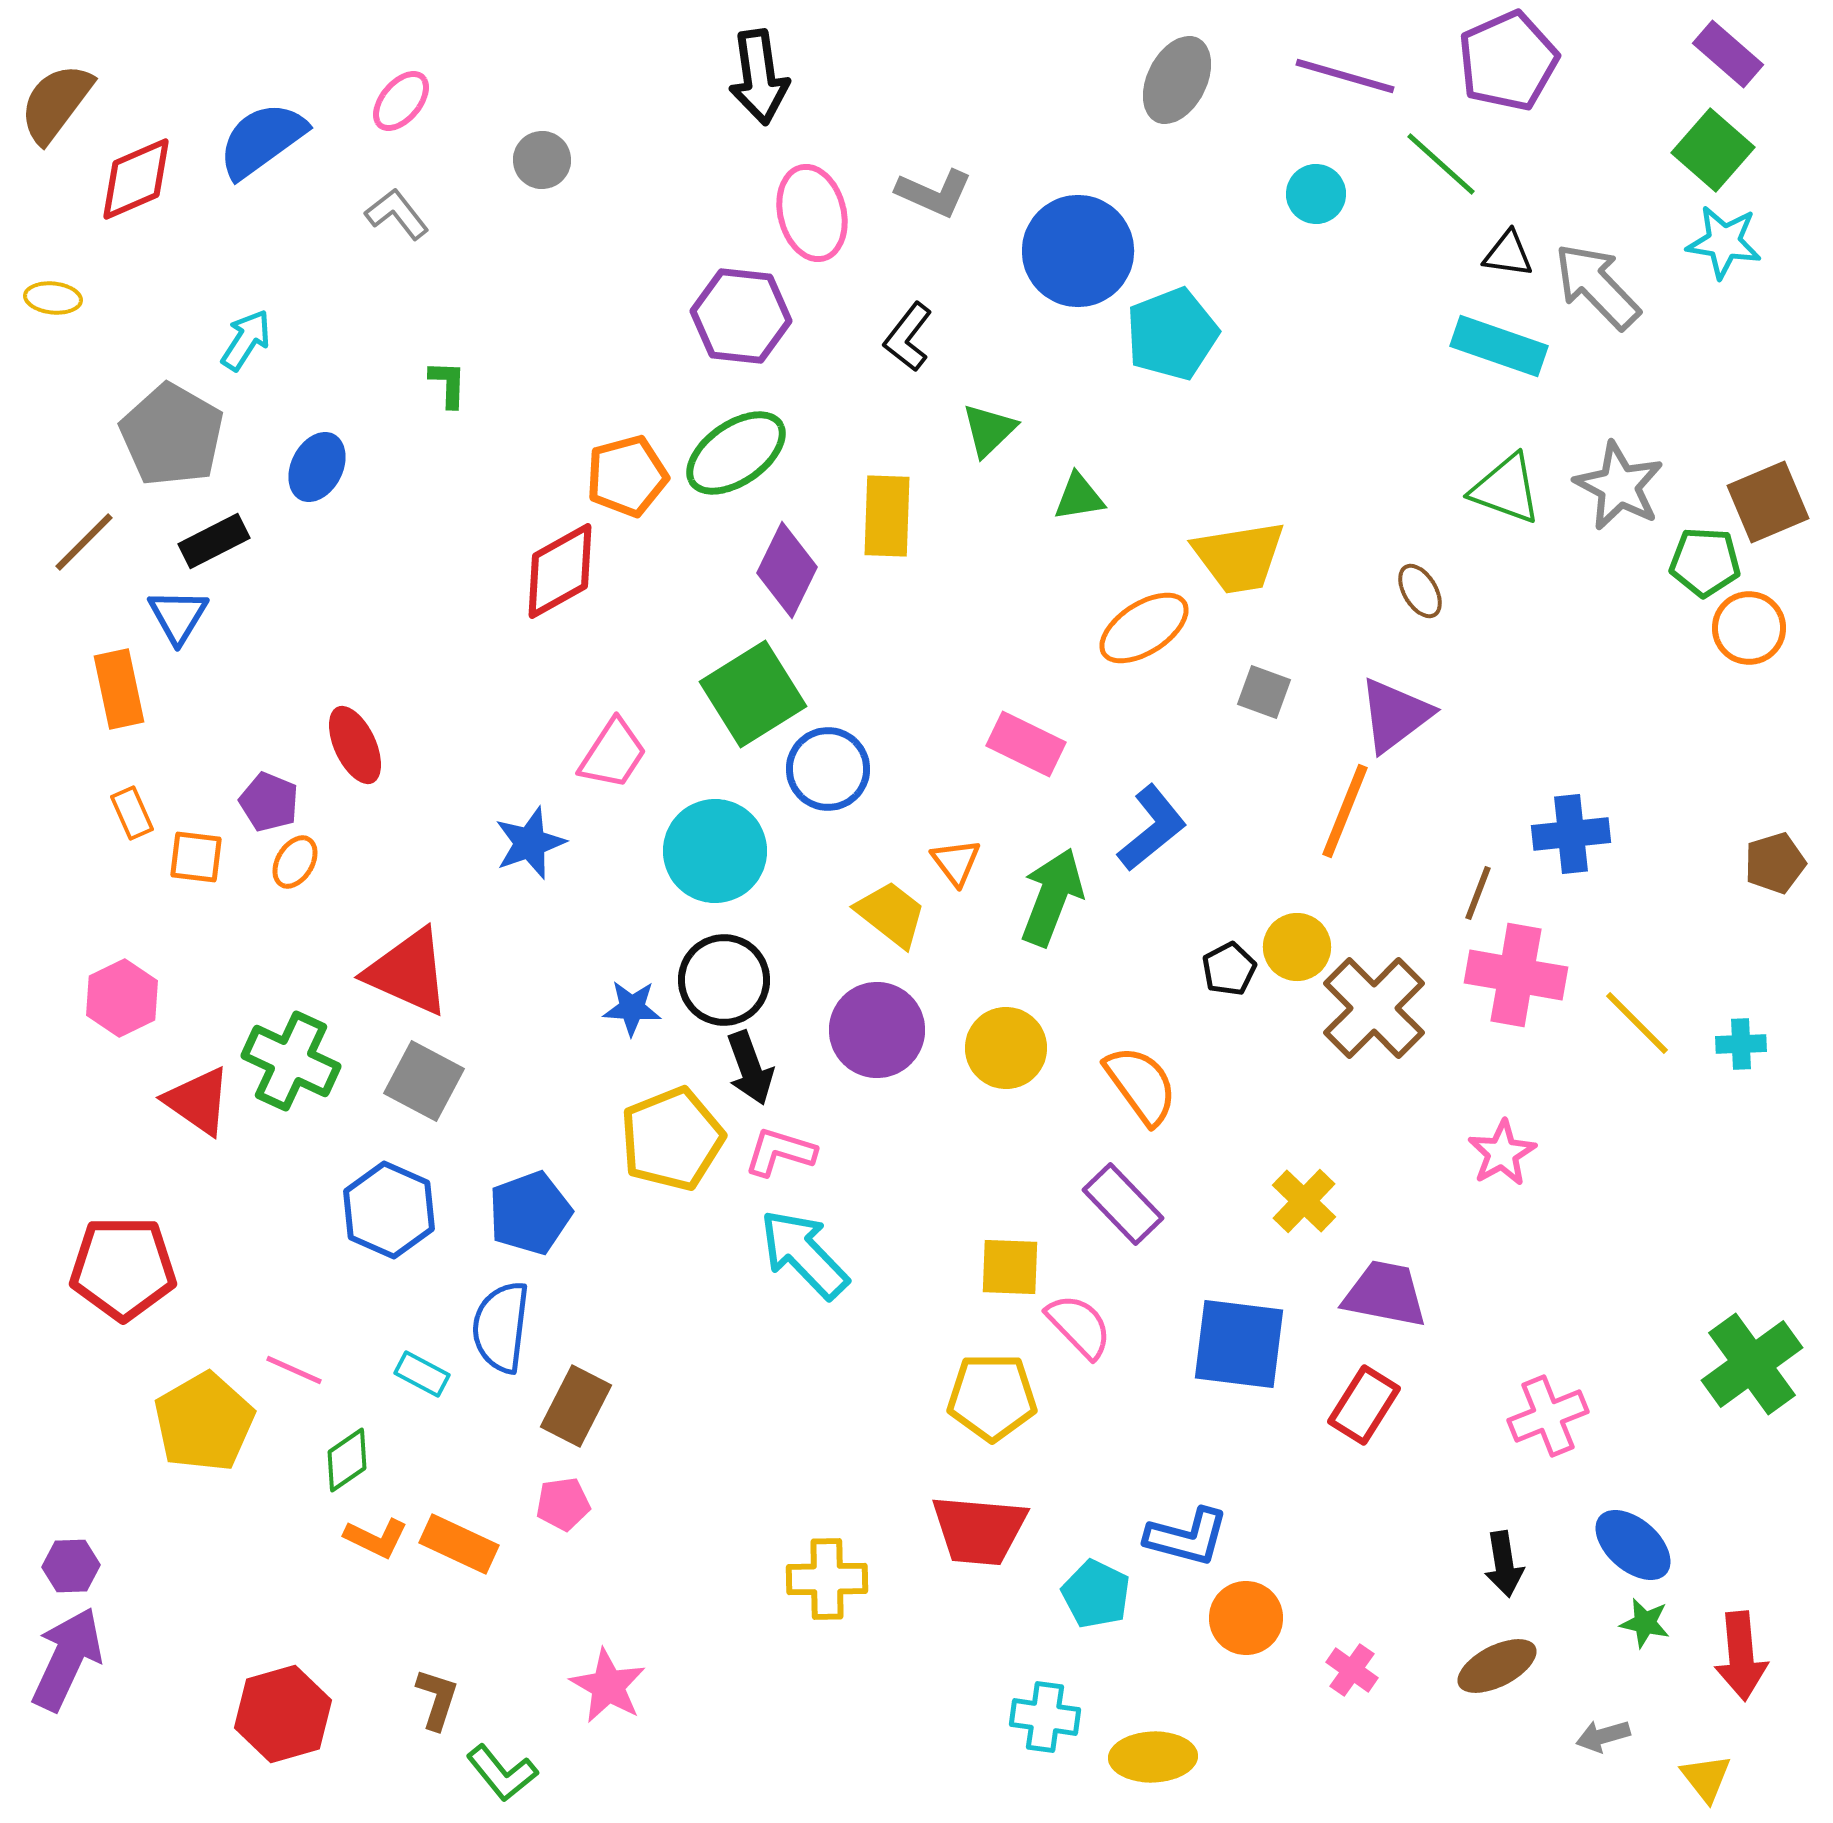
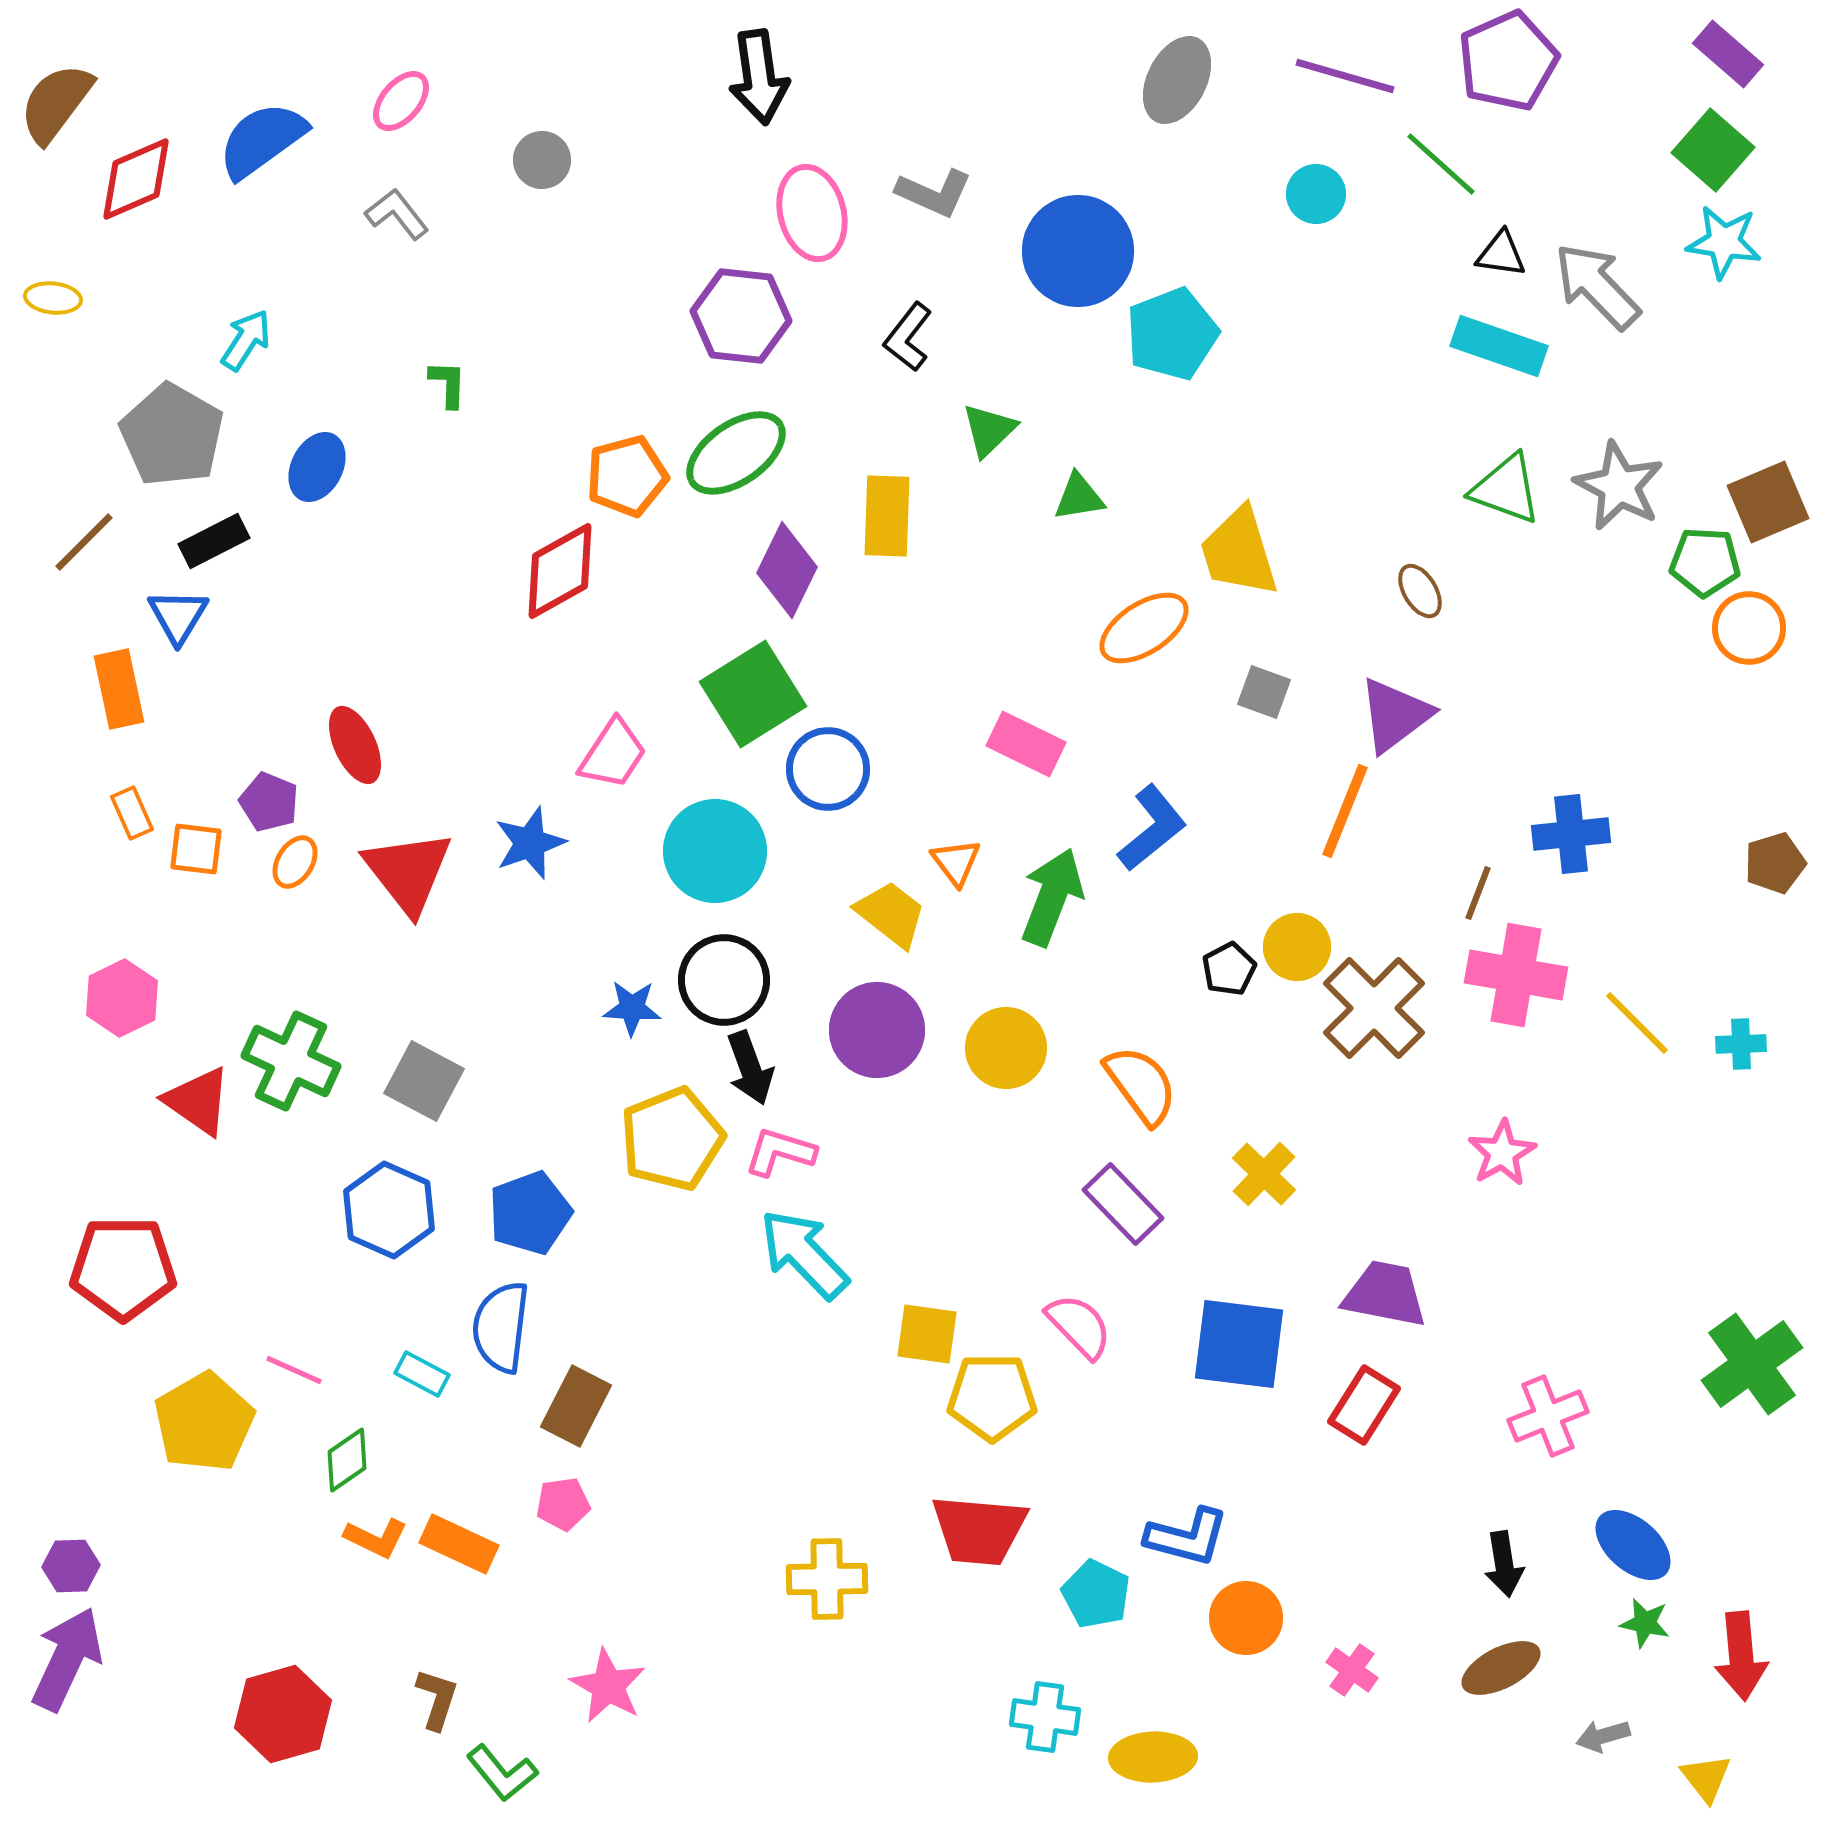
black triangle at (1508, 254): moved 7 px left
yellow trapezoid at (1239, 557): moved 5 px up; rotated 82 degrees clockwise
orange square at (196, 857): moved 8 px up
red triangle at (408, 972): moved 100 px up; rotated 28 degrees clockwise
yellow cross at (1304, 1201): moved 40 px left, 27 px up
yellow square at (1010, 1267): moved 83 px left, 67 px down; rotated 6 degrees clockwise
brown ellipse at (1497, 1666): moved 4 px right, 2 px down
